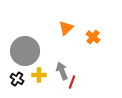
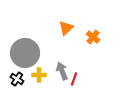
gray circle: moved 2 px down
red line: moved 2 px right, 3 px up
